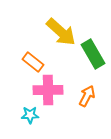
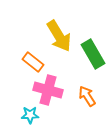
yellow arrow: moved 2 px left, 4 px down; rotated 16 degrees clockwise
pink cross: rotated 16 degrees clockwise
orange arrow: rotated 60 degrees counterclockwise
